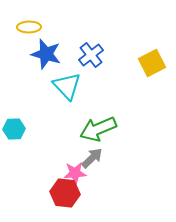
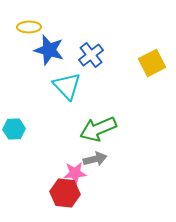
blue star: moved 3 px right, 4 px up
gray arrow: moved 3 px right, 1 px down; rotated 30 degrees clockwise
